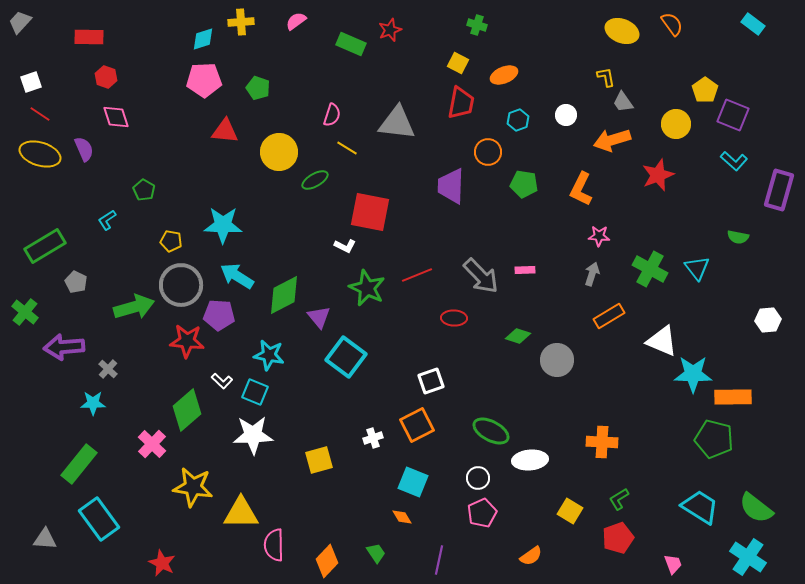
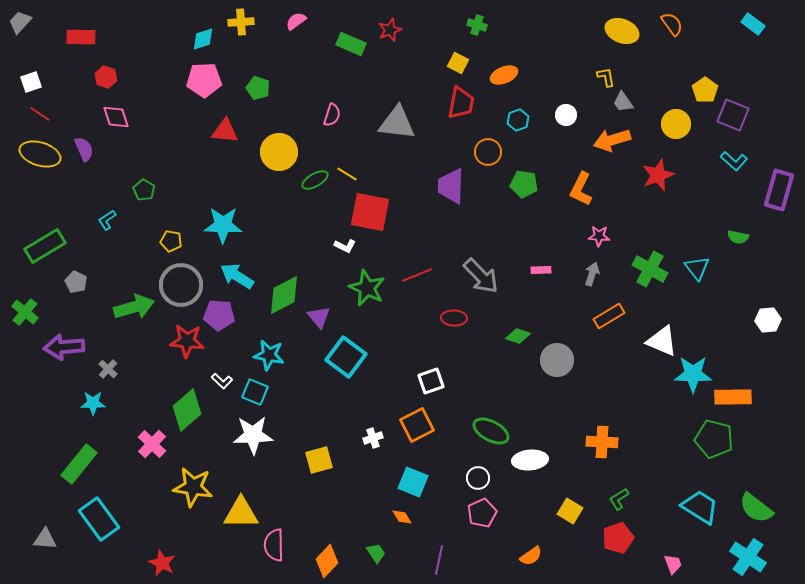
red rectangle at (89, 37): moved 8 px left
yellow line at (347, 148): moved 26 px down
pink rectangle at (525, 270): moved 16 px right
